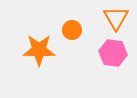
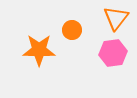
orange triangle: rotated 8 degrees clockwise
pink hexagon: rotated 16 degrees counterclockwise
